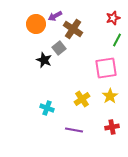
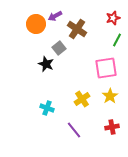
brown cross: moved 4 px right
black star: moved 2 px right, 4 px down
purple line: rotated 42 degrees clockwise
